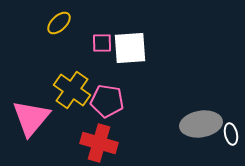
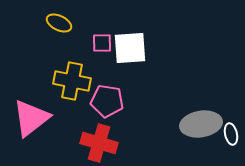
yellow ellipse: rotated 70 degrees clockwise
yellow cross: moved 9 px up; rotated 24 degrees counterclockwise
pink triangle: rotated 12 degrees clockwise
